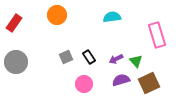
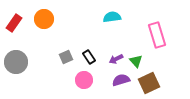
orange circle: moved 13 px left, 4 px down
pink circle: moved 4 px up
